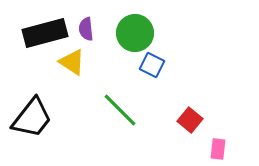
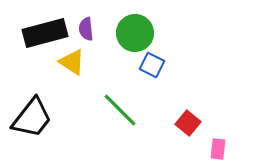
red square: moved 2 px left, 3 px down
